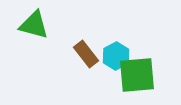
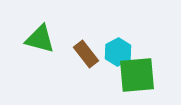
green triangle: moved 6 px right, 14 px down
cyan hexagon: moved 2 px right, 4 px up
